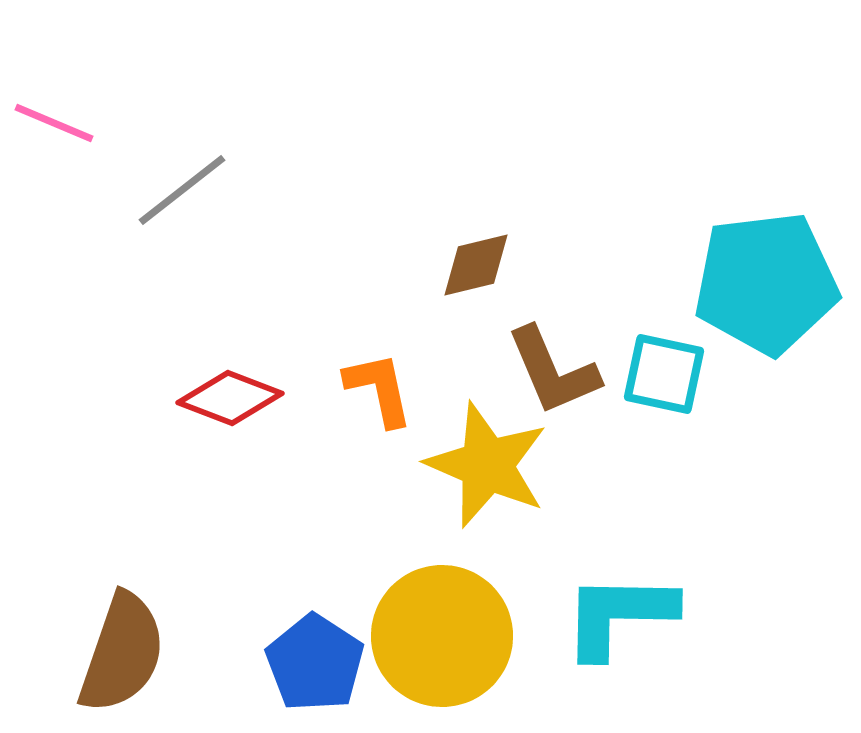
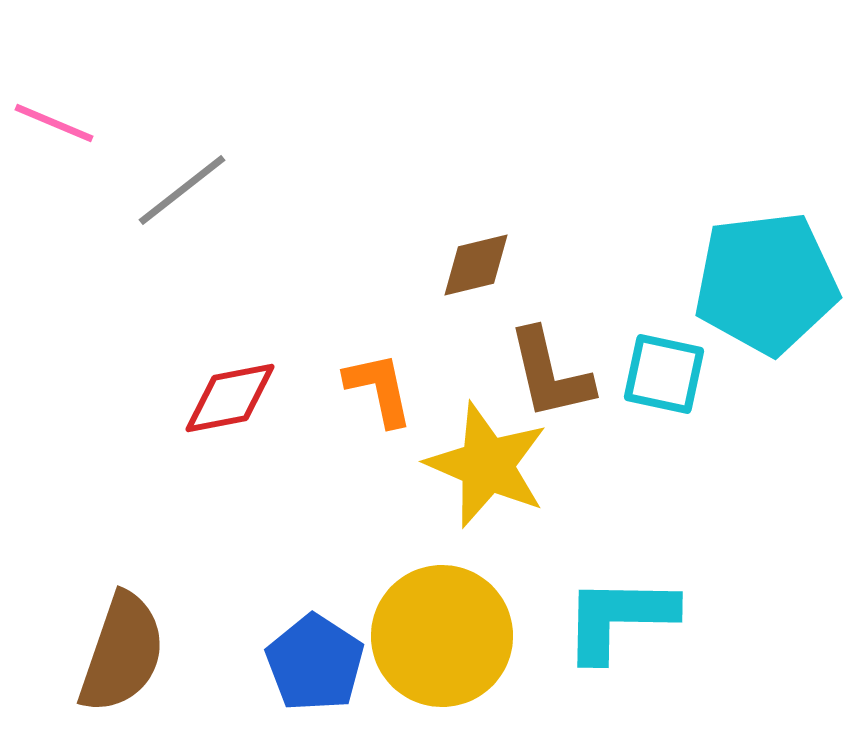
brown L-shape: moved 3 px left, 3 px down; rotated 10 degrees clockwise
red diamond: rotated 32 degrees counterclockwise
cyan L-shape: moved 3 px down
